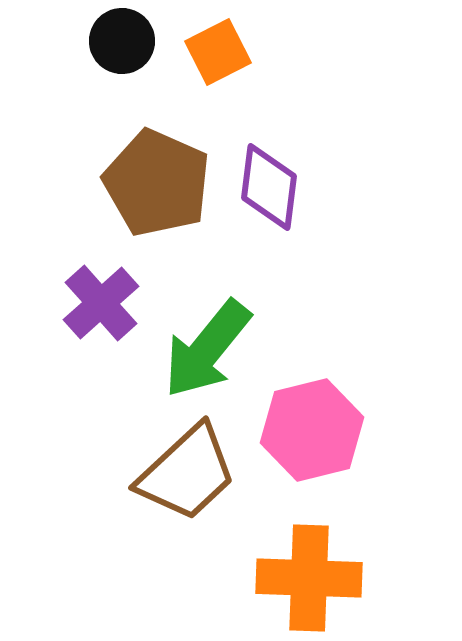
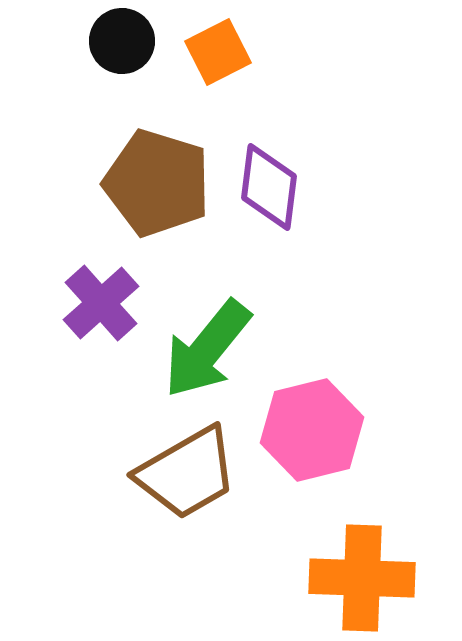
brown pentagon: rotated 7 degrees counterclockwise
brown trapezoid: rotated 13 degrees clockwise
orange cross: moved 53 px right
